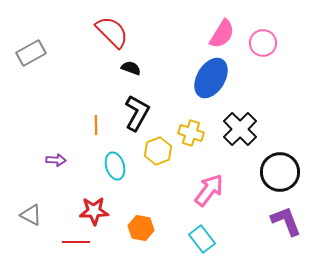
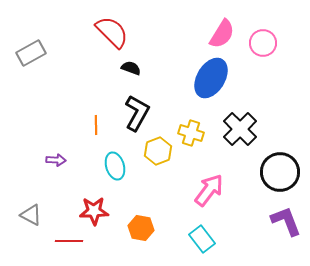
red line: moved 7 px left, 1 px up
